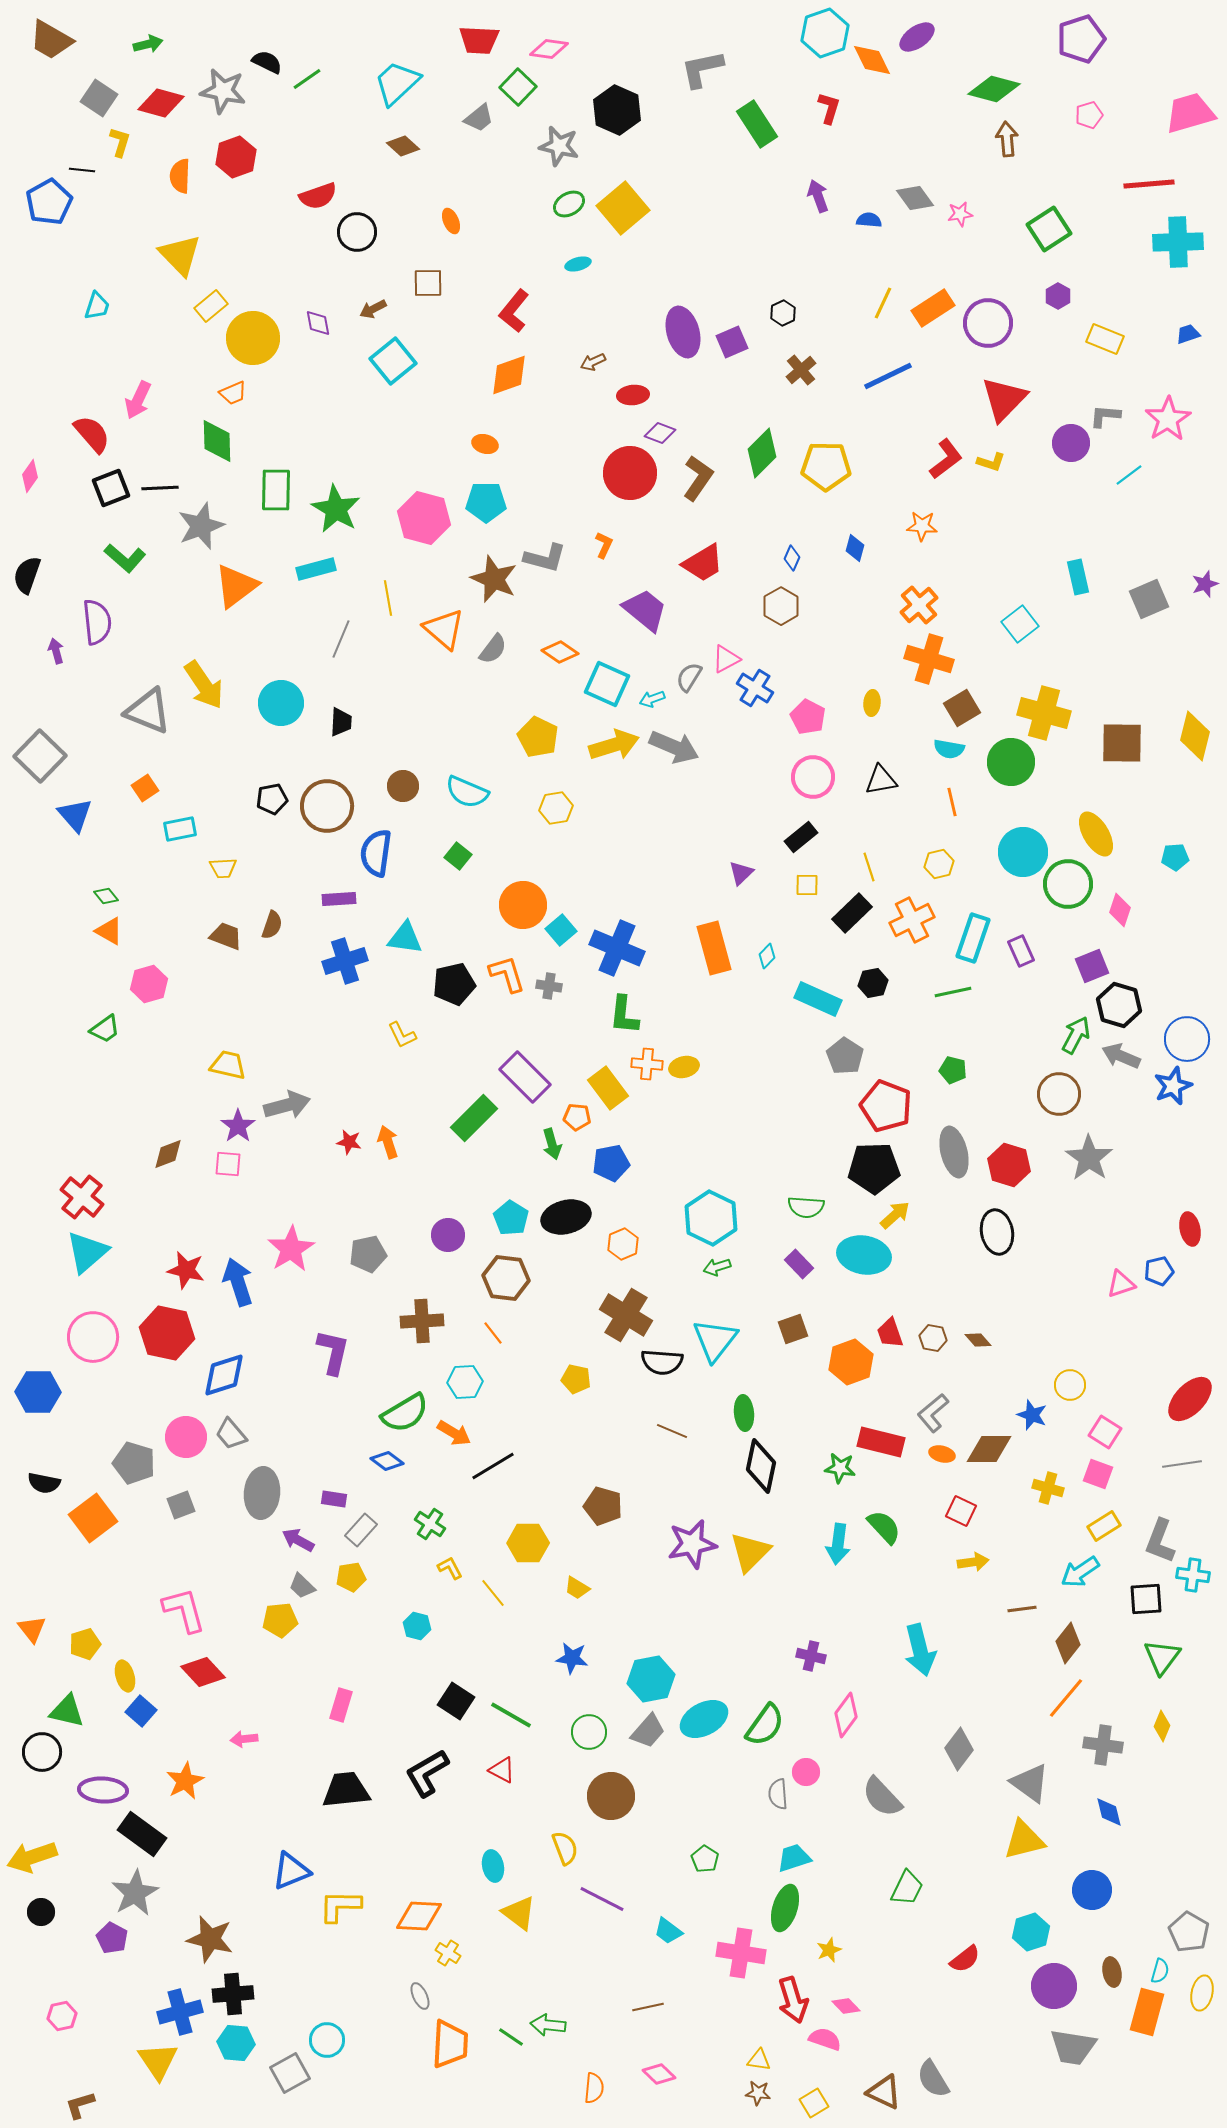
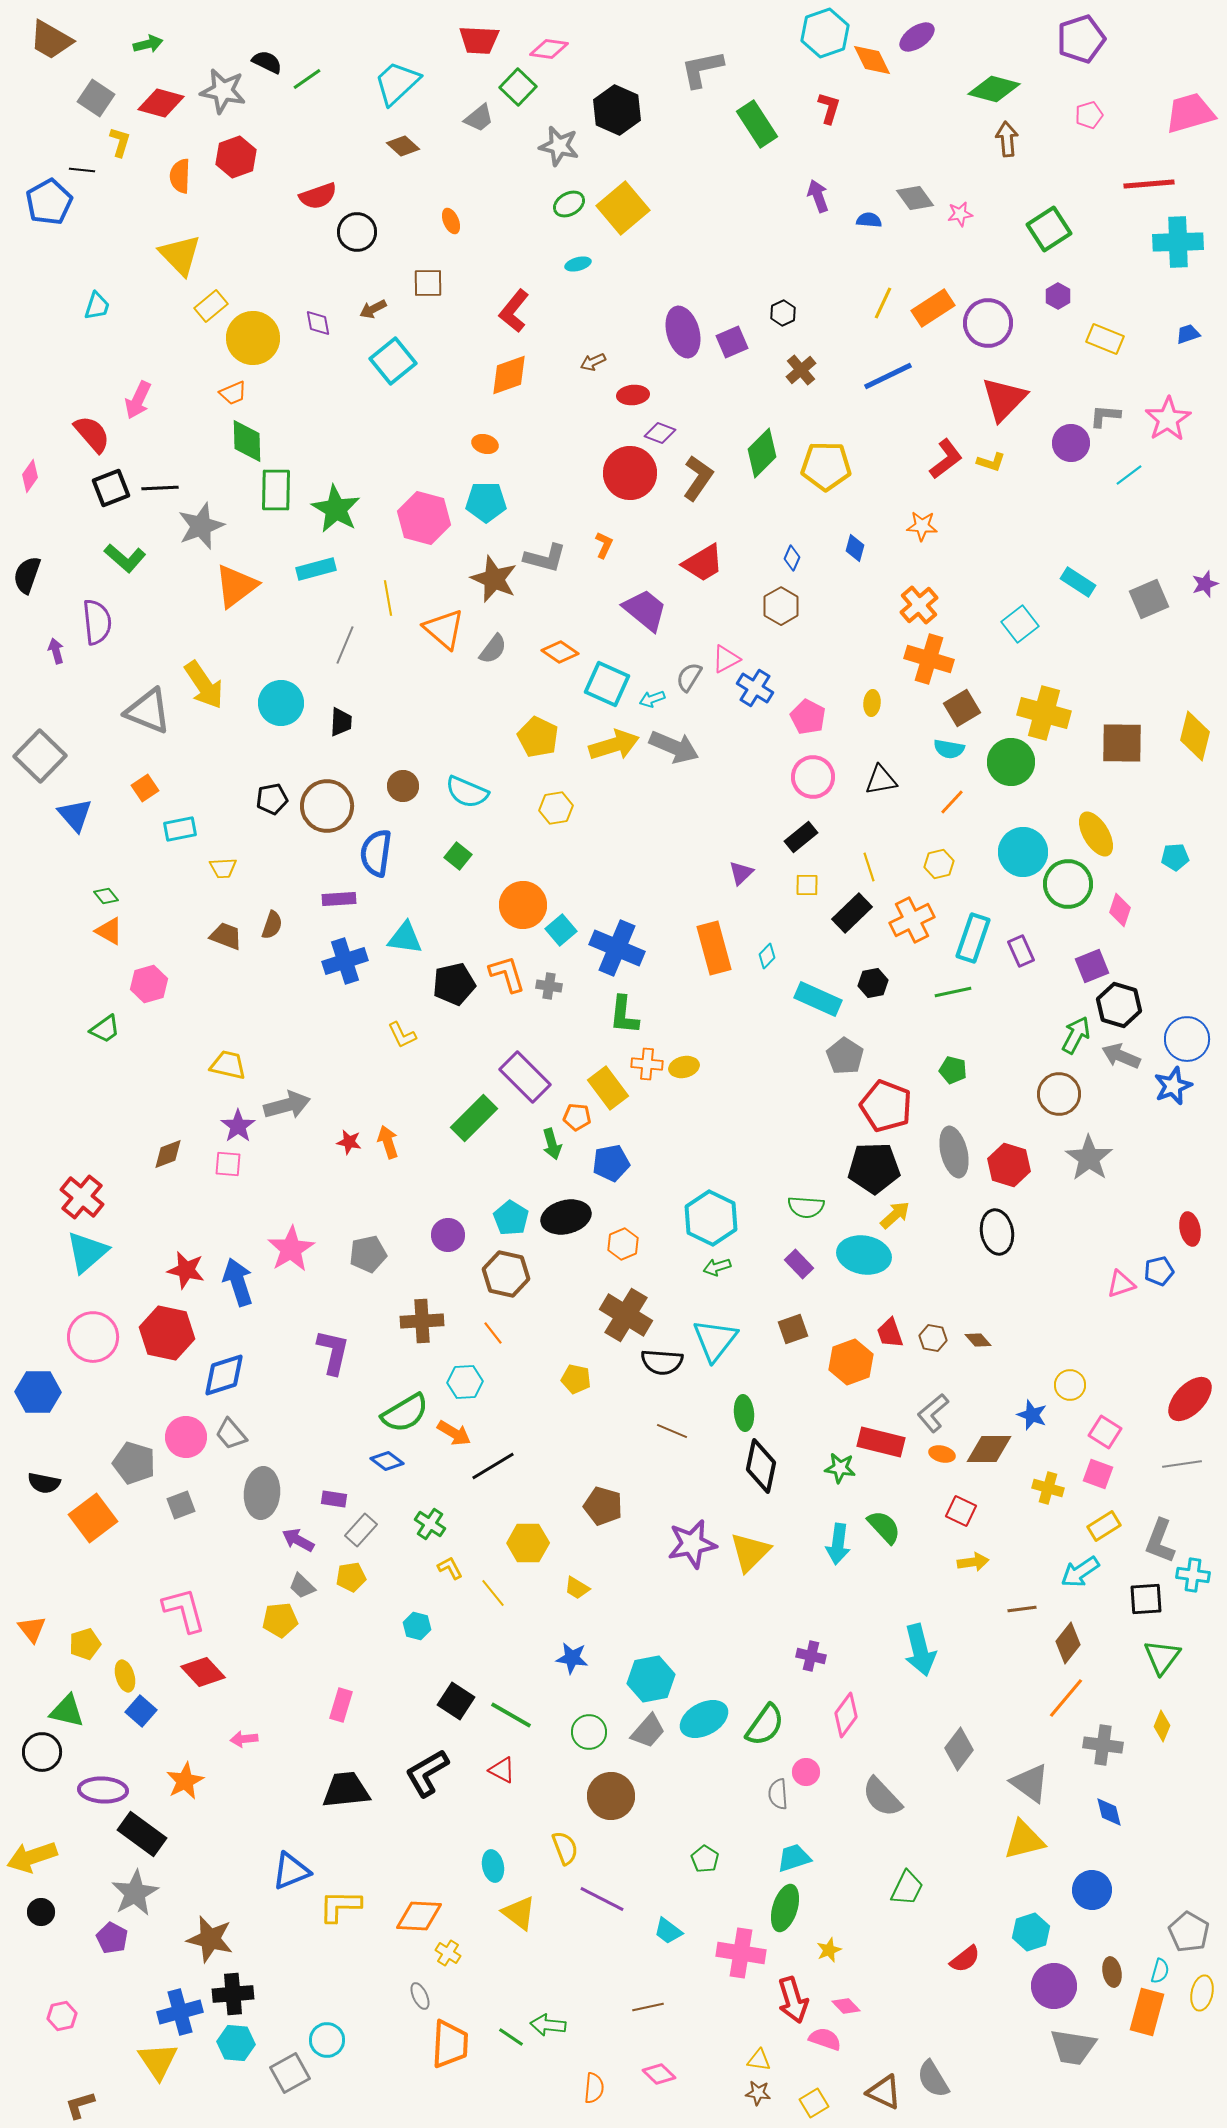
gray square at (99, 98): moved 3 px left
green diamond at (217, 441): moved 30 px right
cyan rectangle at (1078, 577): moved 5 px down; rotated 44 degrees counterclockwise
gray line at (341, 639): moved 4 px right, 6 px down
orange line at (952, 802): rotated 56 degrees clockwise
brown hexagon at (506, 1278): moved 4 px up; rotated 6 degrees clockwise
